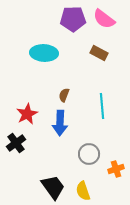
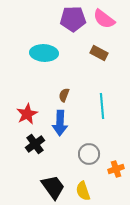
black cross: moved 19 px right, 1 px down
